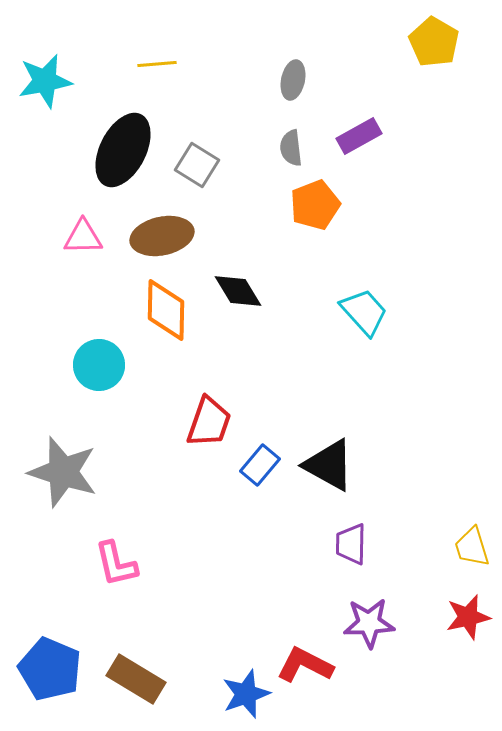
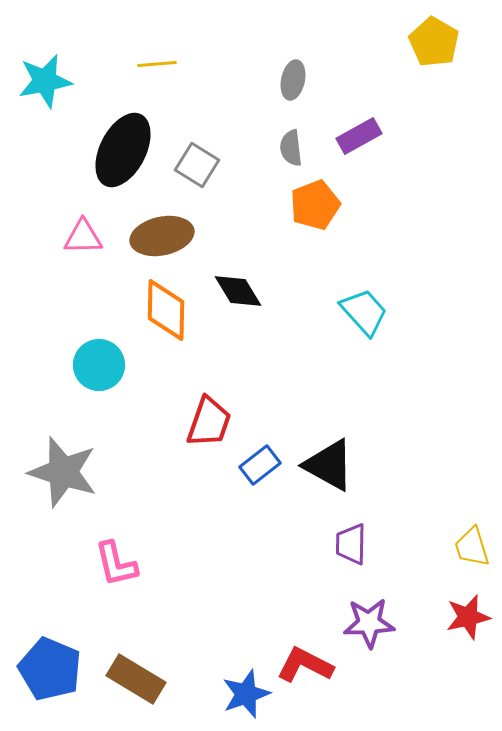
blue rectangle: rotated 12 degrees clockwise
